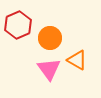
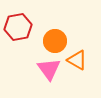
red hexagon: moved 2 px down; rotated 12 degrees clockwise
orange circle: moved 5 px right, 3 px down
